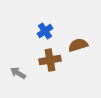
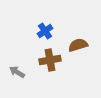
gray arrow: moved 1 px left, 1 px up
